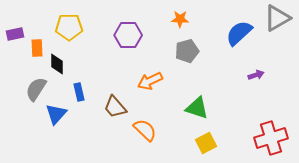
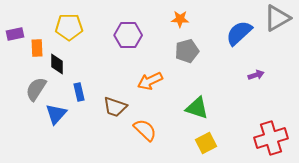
brown trapezoid: rotated 30 degrees counterclockwise
